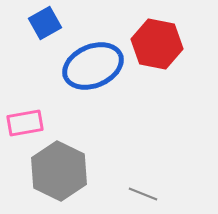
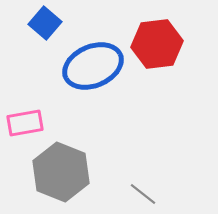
blue square: rotated 20 degrees counterclockwise
red hexagon: rotated 18 degrees counterclockwise
gray hexagon: moved 2 px right, 1 px down; rotated 4 degrees counterclockwise
gray line: rotated 16 degrees clockwise
